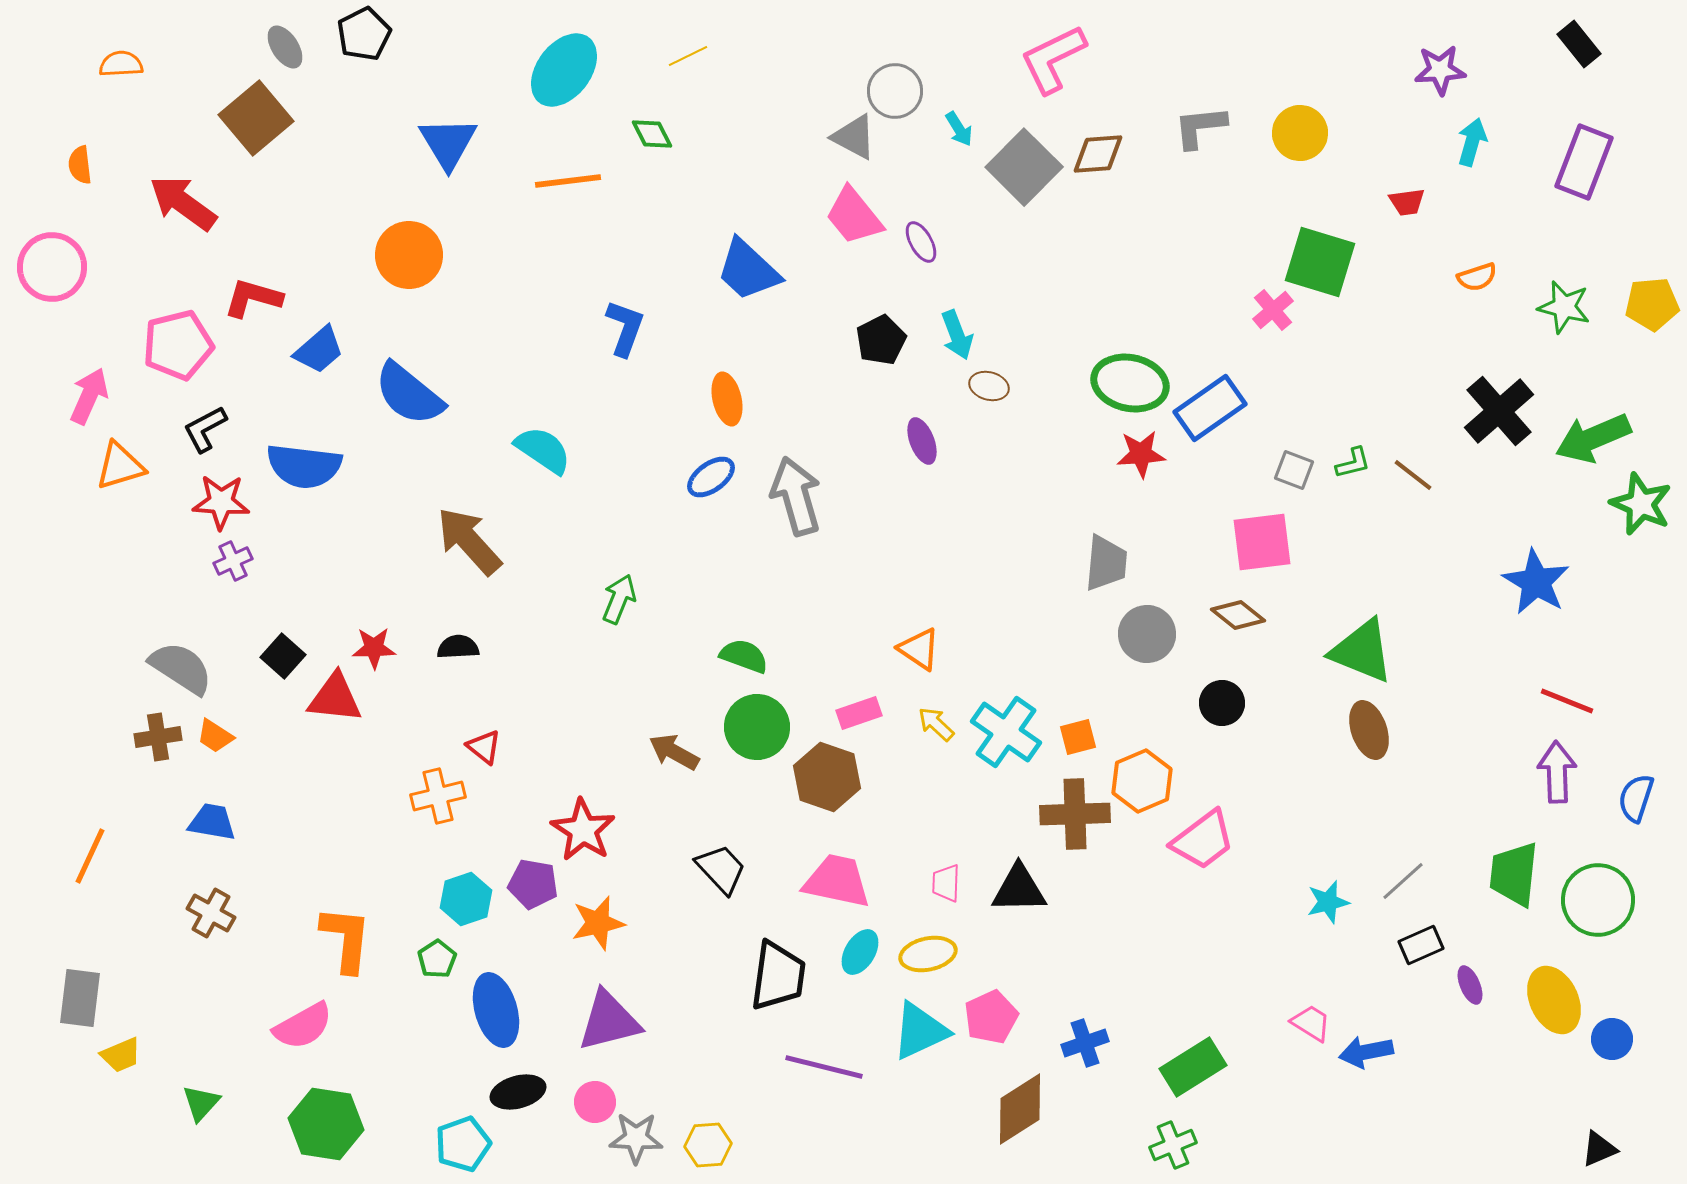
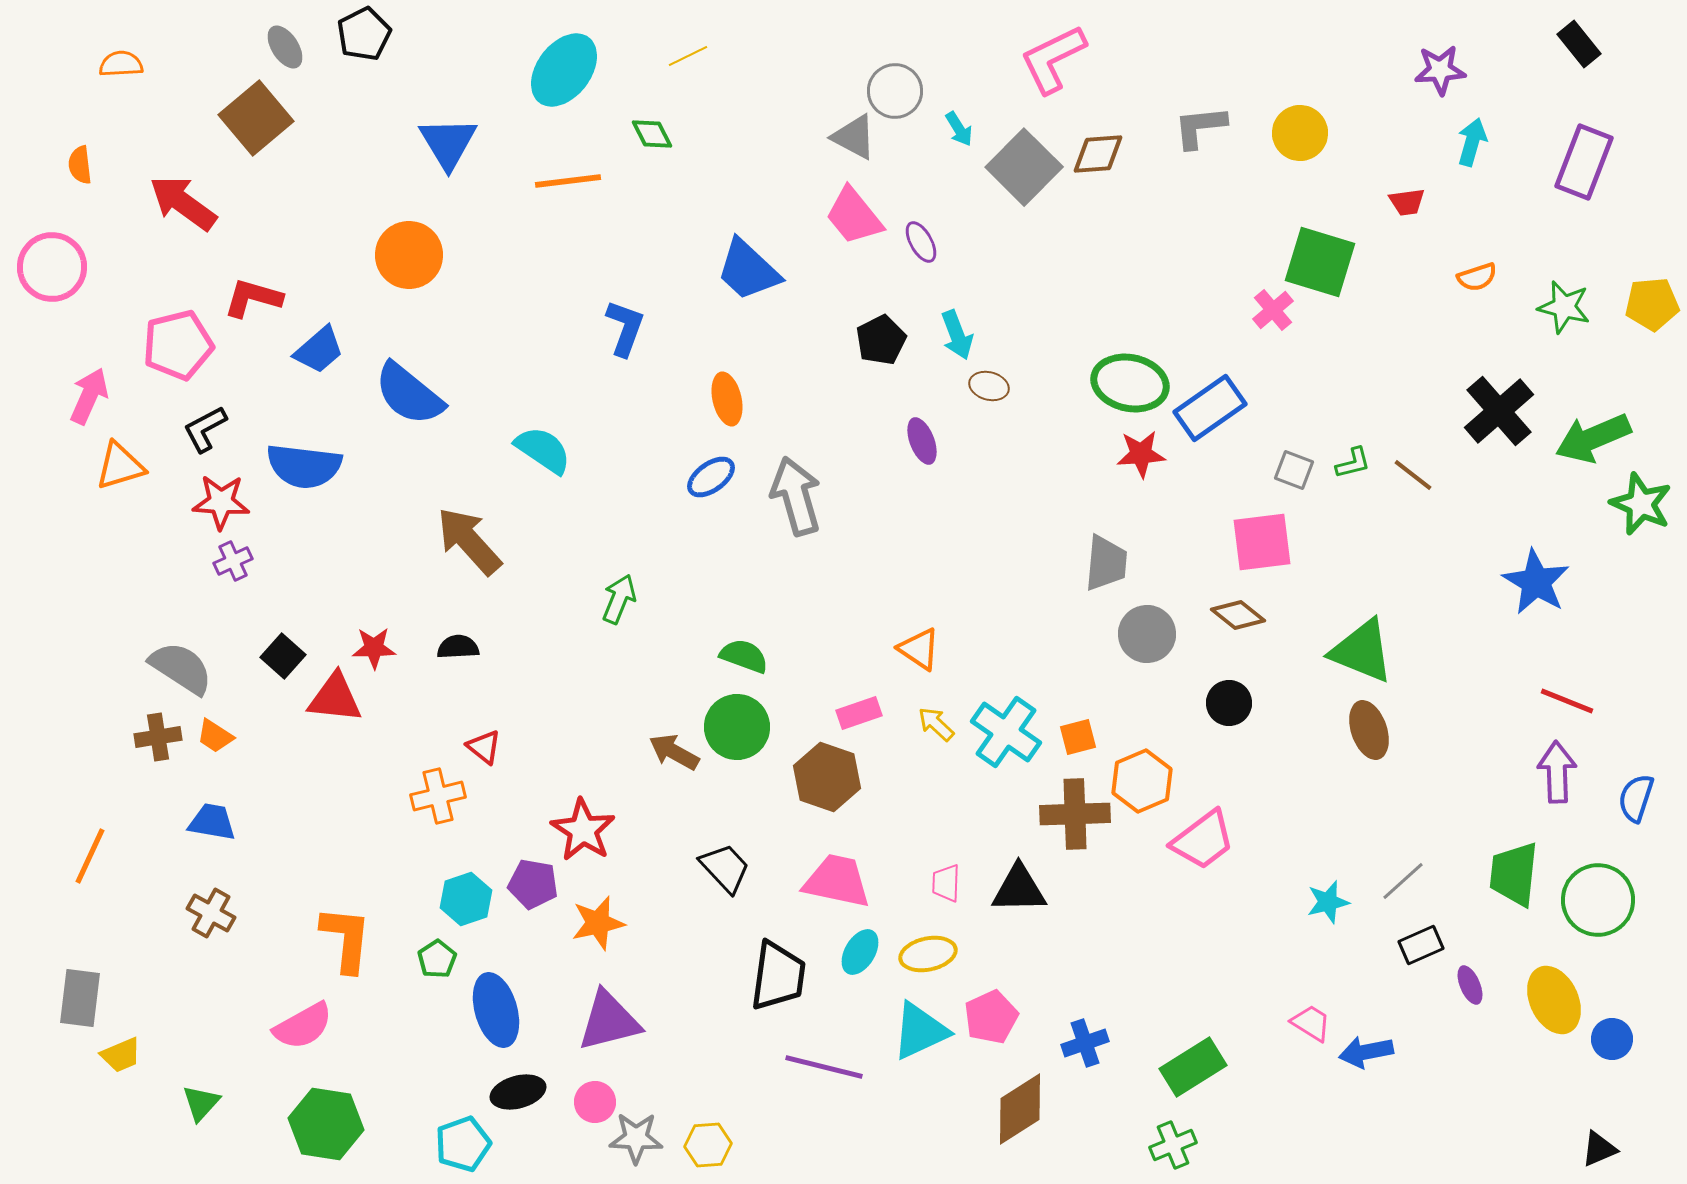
black circle at (1222, 703): moved 7 px right
green circle at (757, 727): moved 20 px left
black trapezoid at (721, 869): moved 4 px right, 1 px up
